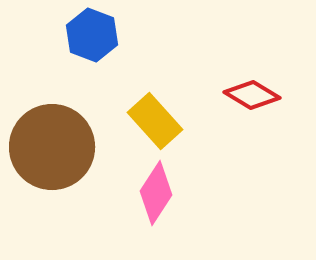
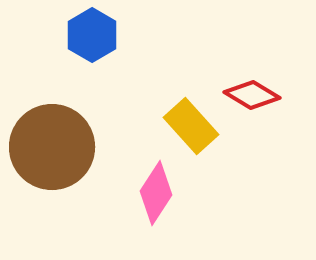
blue hexagon: rotated 9 degrees clockwise
yellow rectangle: moved 36 px right, 5 px down
